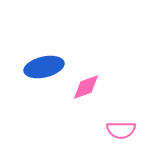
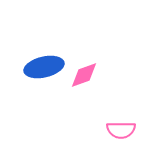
pink diamond: moved 2 px left, 12 px up
